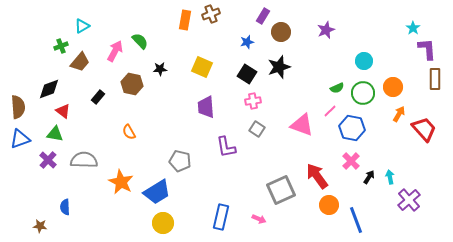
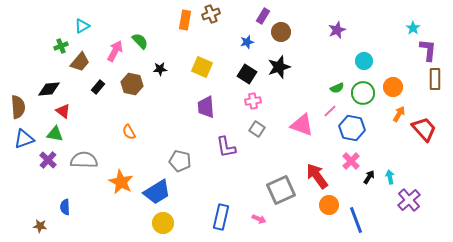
purple star at (326, 30): moved 11 px right
purple L-shape at (427, 49): moved 1 px right, 1 px down; rotated 10 degrees clockwise
black diamond at (49, 89): rotated 15 degrees clockwise
black rectangle at (98, 97): moved 10 px up
blue triangle at (20, 139): moved 4 px right
